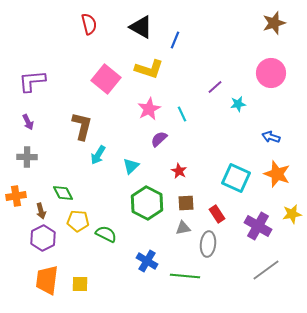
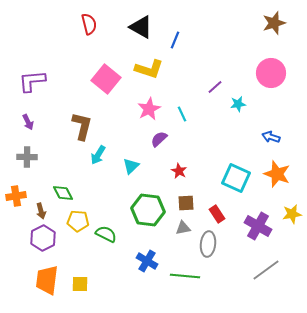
green hexagon: moved 1 px right, 7 px down; rotated 20 degrees counterclockwise
